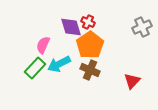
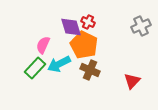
gray cross: moved 1 px left, 1 px up
orange pentagon: moved 6 px left; rotated 12 degrees counterclockwise
